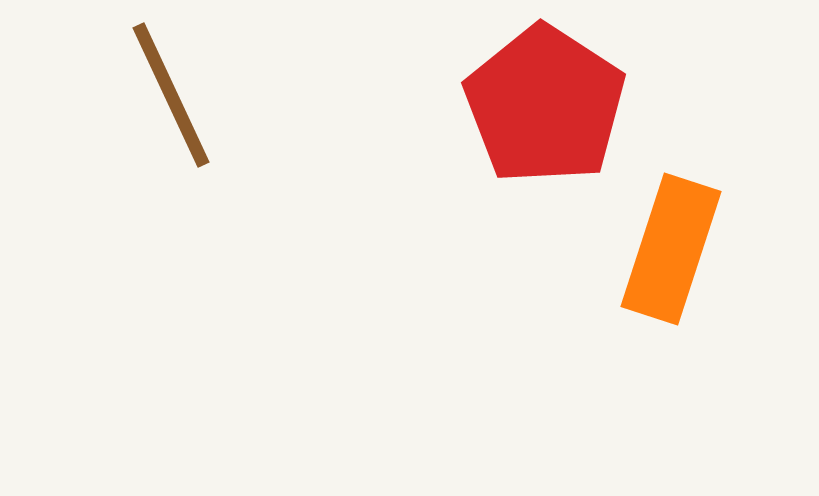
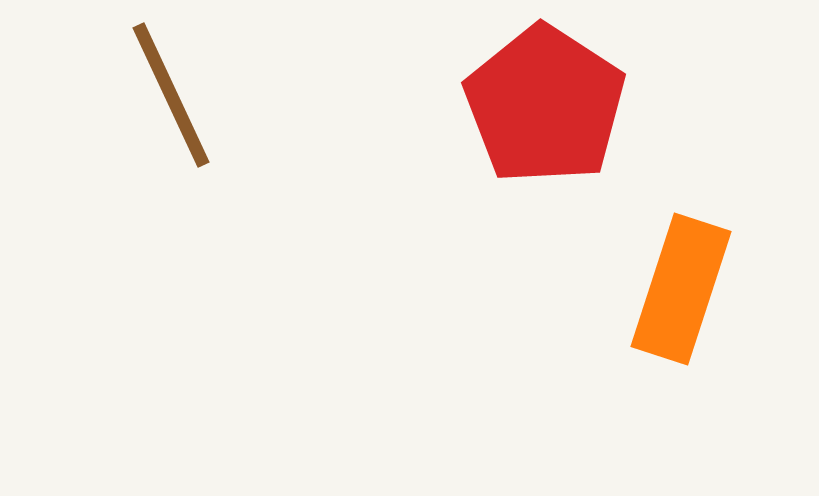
orange rectangle: moved 10 px right, 40 px down
